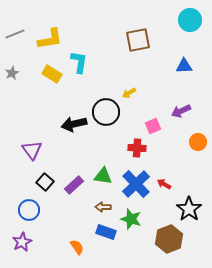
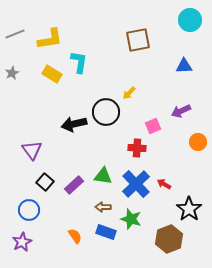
yellow arrow: rotated 16 degrees counterclockwise
orange semicircle: moved 2 px left, 11 px up
